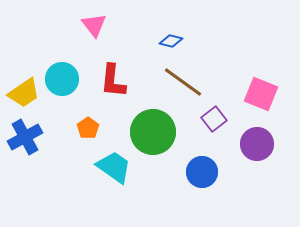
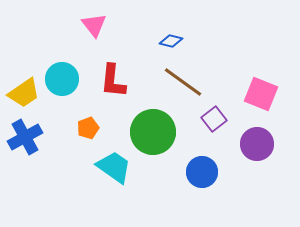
orange pentagon: rotated 15 degrees clockwise
